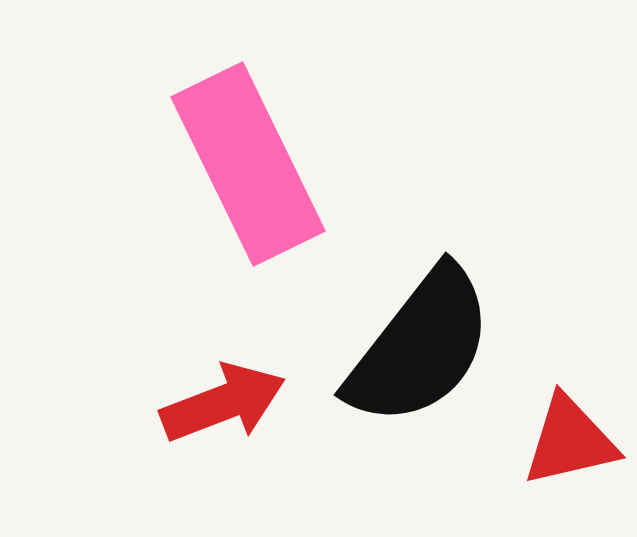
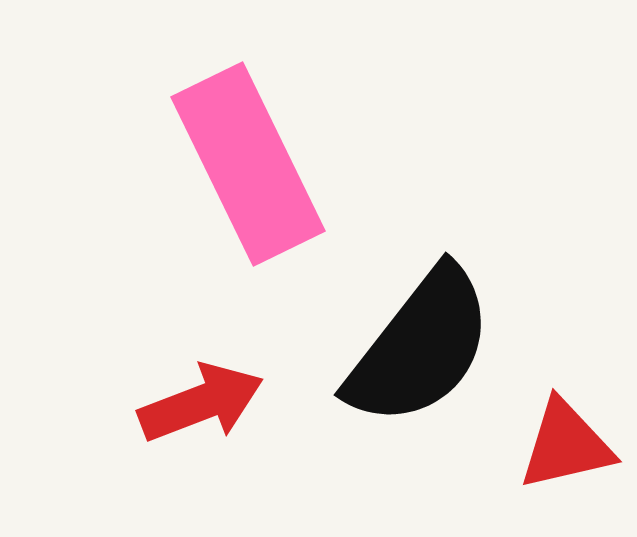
red arrow: moved 22 px left
red triangle: moved 4 px left, 4 px down
